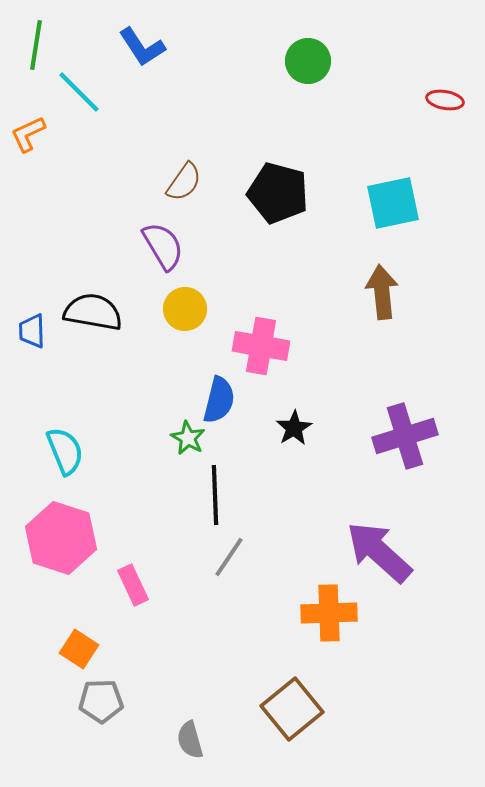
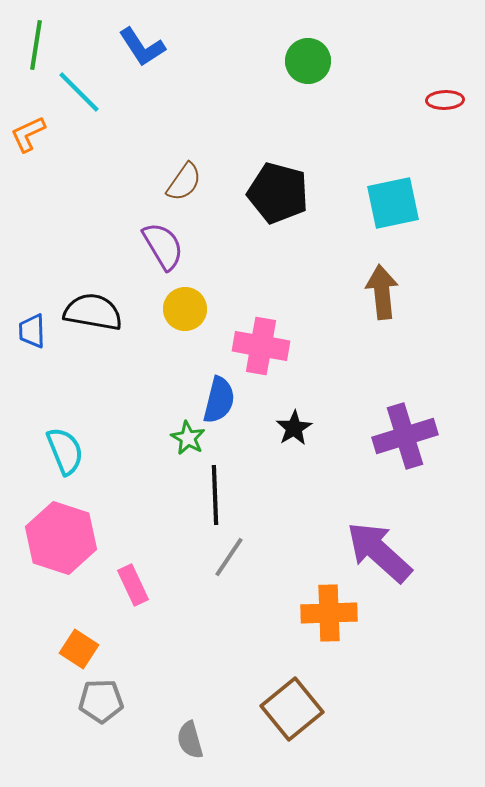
red ellipse: rotated 12 degrees counterclockwise
